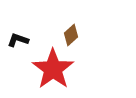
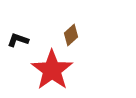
red star: moved 1 px left, 1 px down
